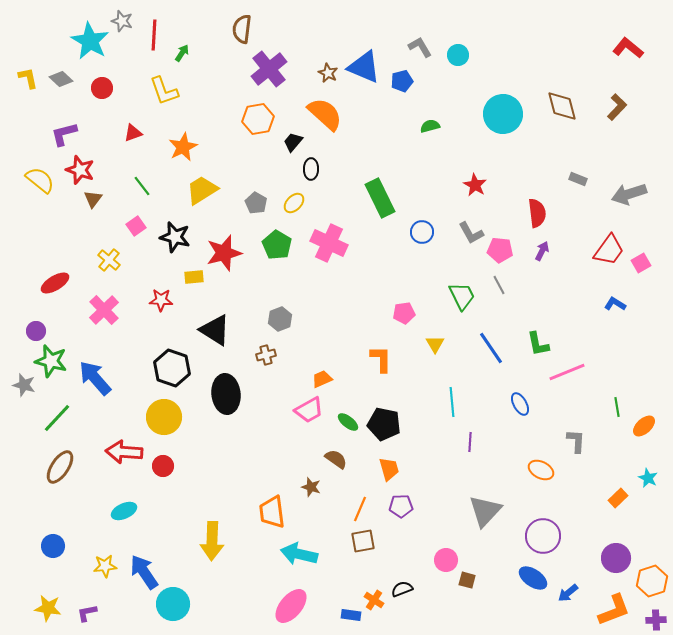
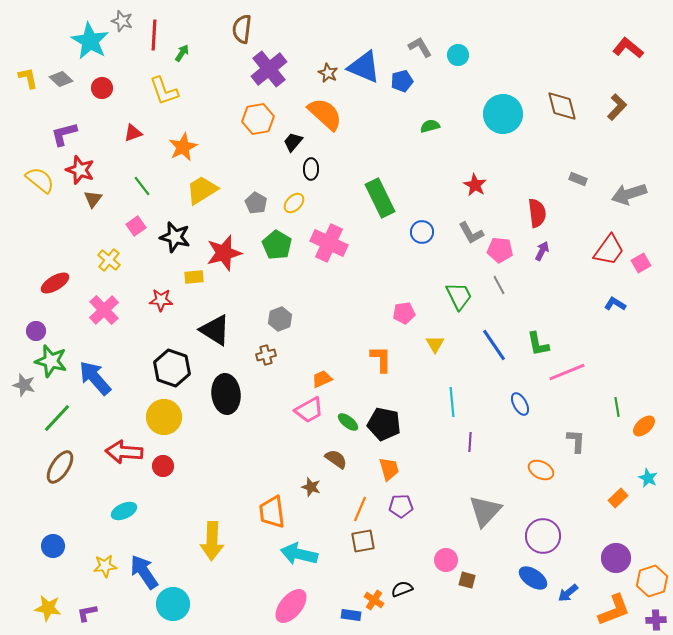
green trapezoid at (462, 296): moved 3 px left
blue line at (491, 348): moved 3 px right, 3 px up
